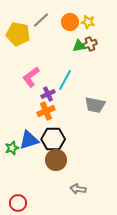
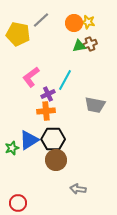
orange circle: moved 4 px right, 1 px down
orange cross: rotated 18 degrees clockwise
blue triangle: rotated 15 degrees counterclockwise
